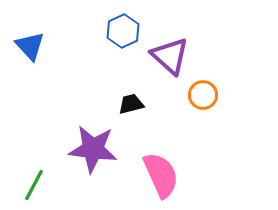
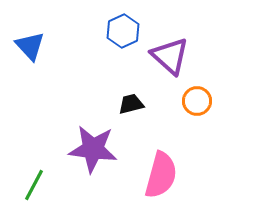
orange circle: moved 6 px left, 6 px down
pink semicircle: rotated 39 degrees clockwise
